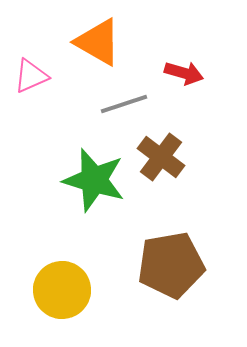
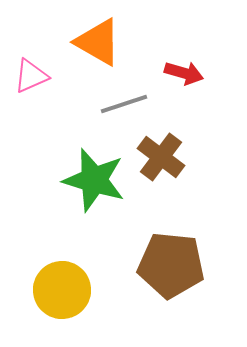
brown pentagon: rotated 16 degrees clockwise
